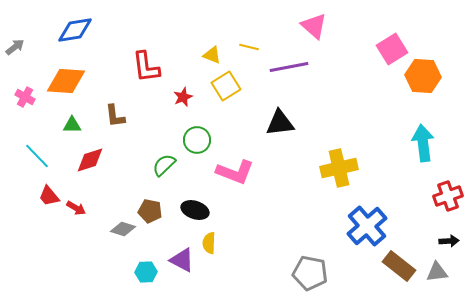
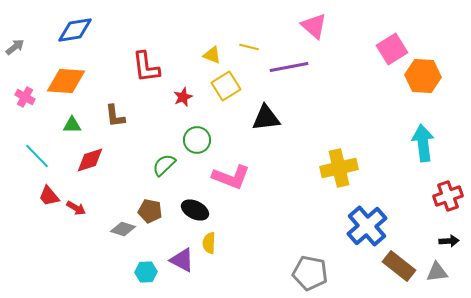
black triangle: moved 14 px left, 5 px up
pink L-shape: moved 4 px left, 5 px down
black ellipse: rotated 8 degrees clockwise
